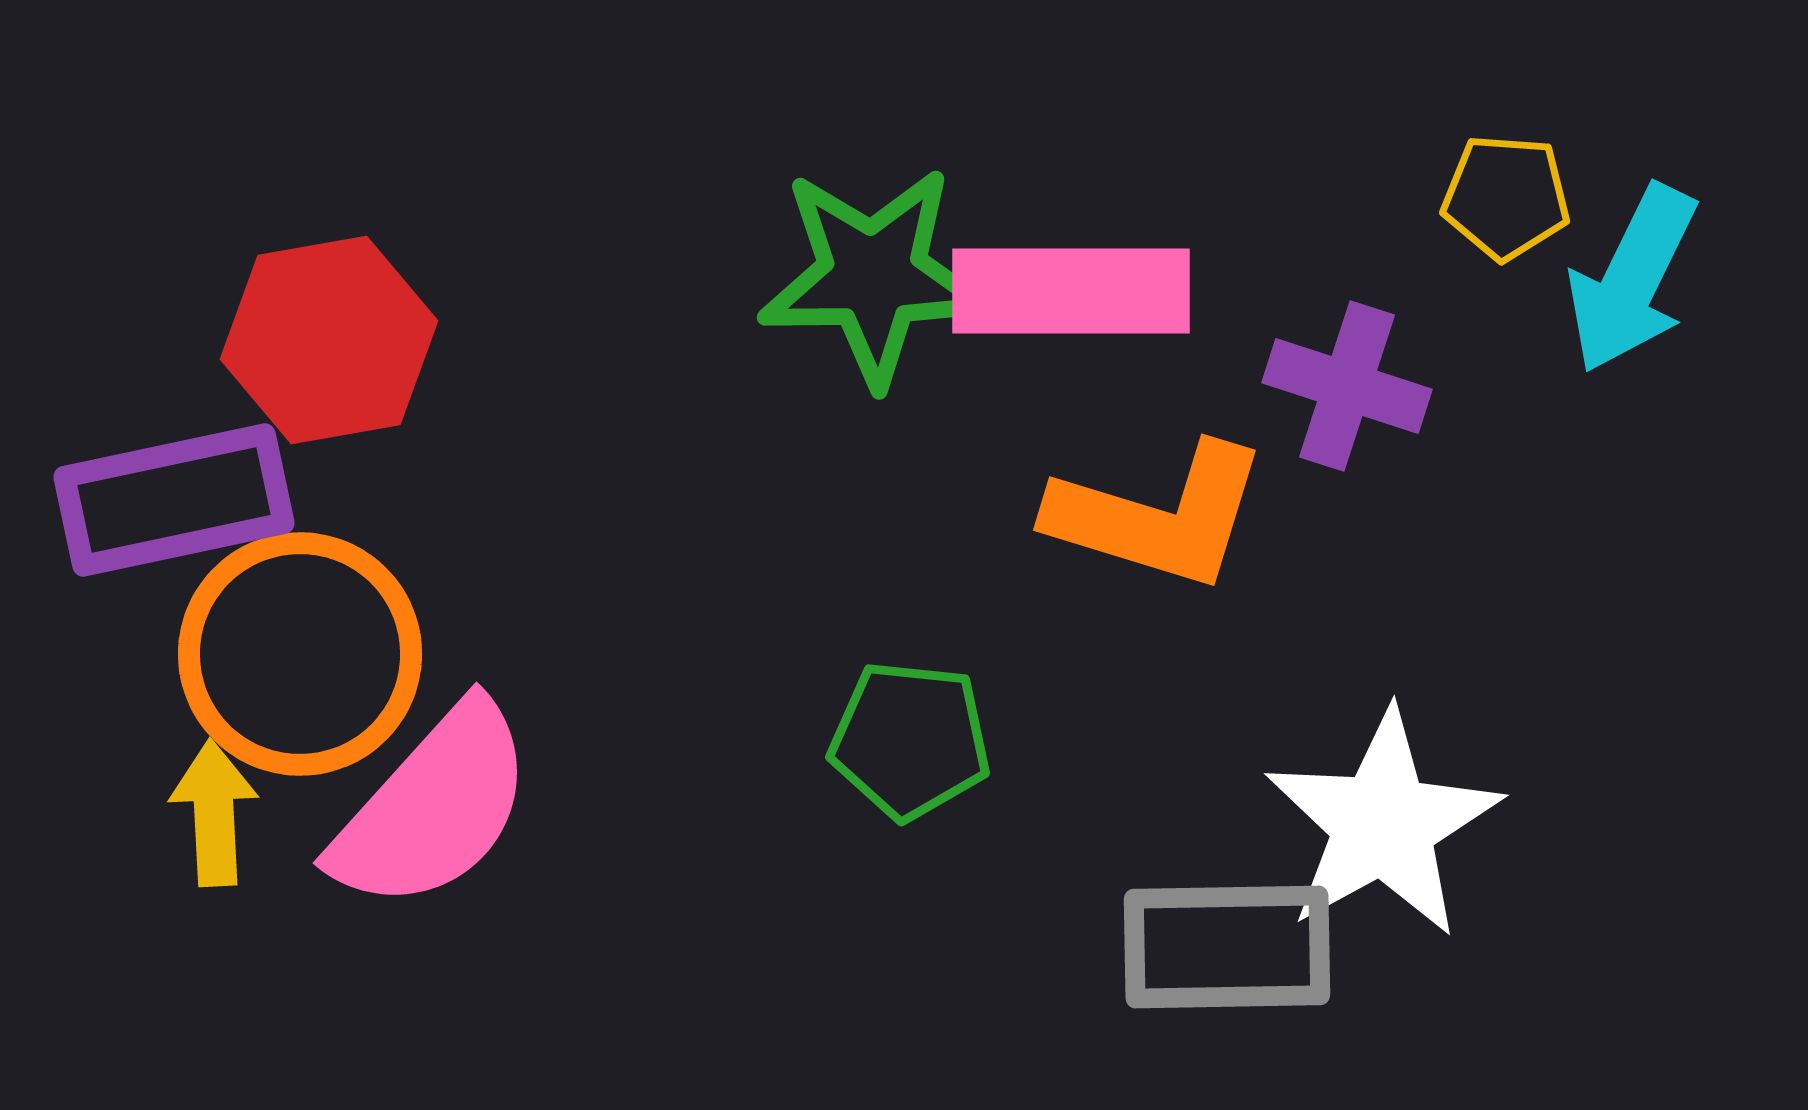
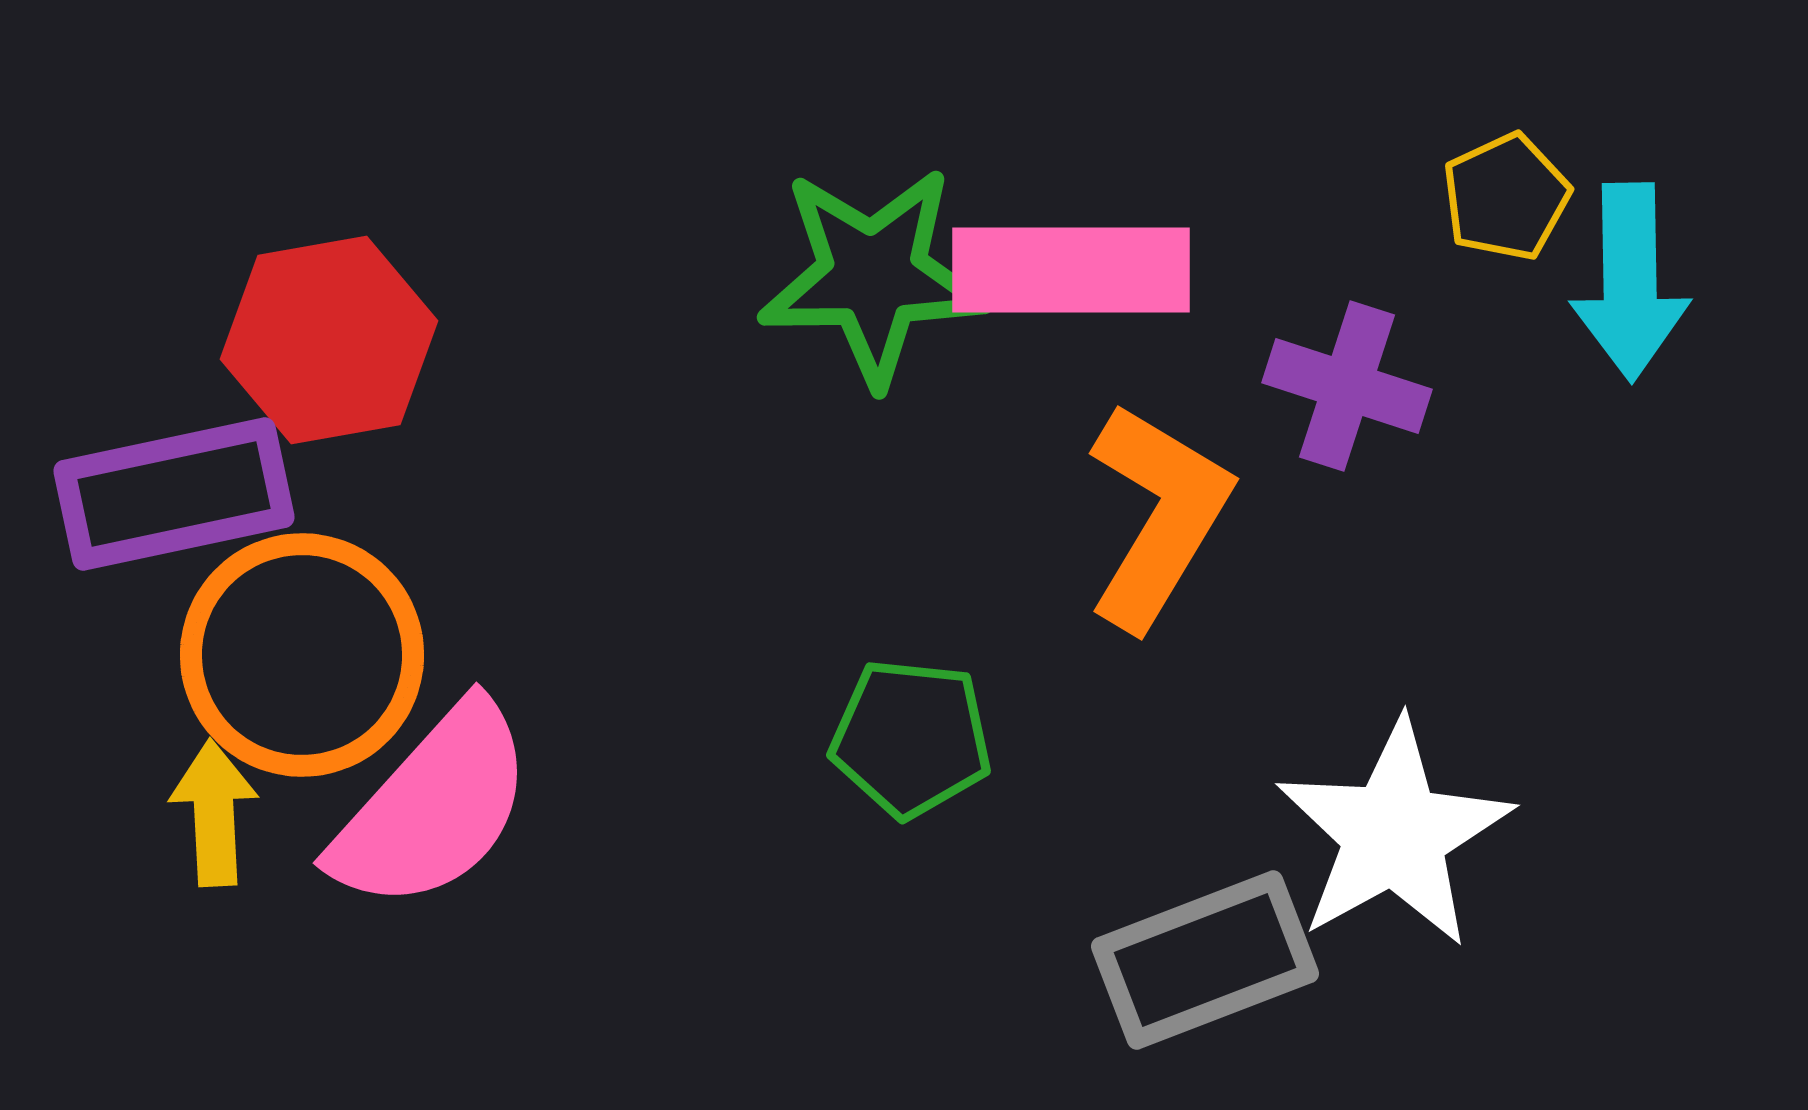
yellow pentagon: rotated 29 degrees counterclockwise
cyan arrow: moved 2 px left, 3 px down; rotated 27 degrees counterclockwise
pink rectangle: moved 21 px up
purple rectangle: moved 6 px up
orange L-shape: rotated 76 degrees counterclockwise
orange circle: moved 2 px right, 1 px down
green pentagon: moved 1 px right, 2 px up
white star: moved 11 px right, 10 px down
gray rectangle: moved 22 px left, 13 px down; rotated 20 degrees counterclockwise
